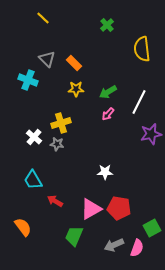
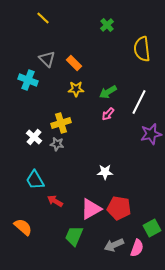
cyan trapezoid: moved 2 px right
orange semicircle: rotated 12 degrees counterclockwise
